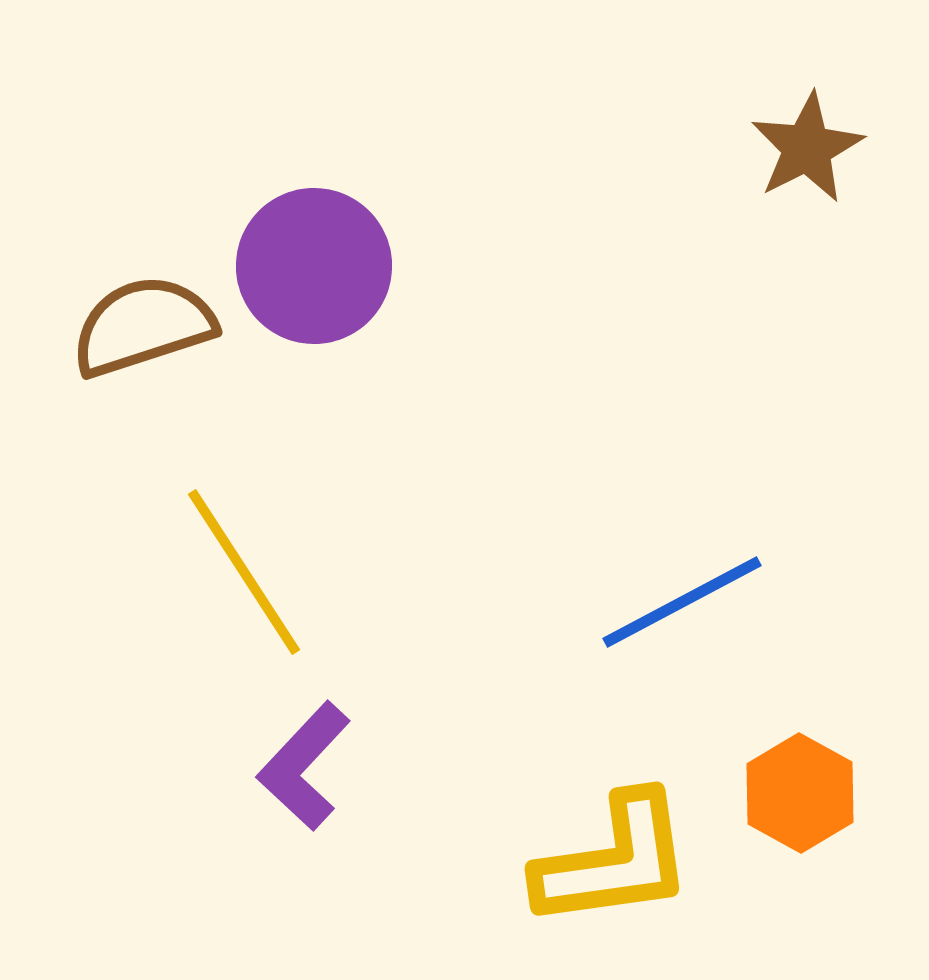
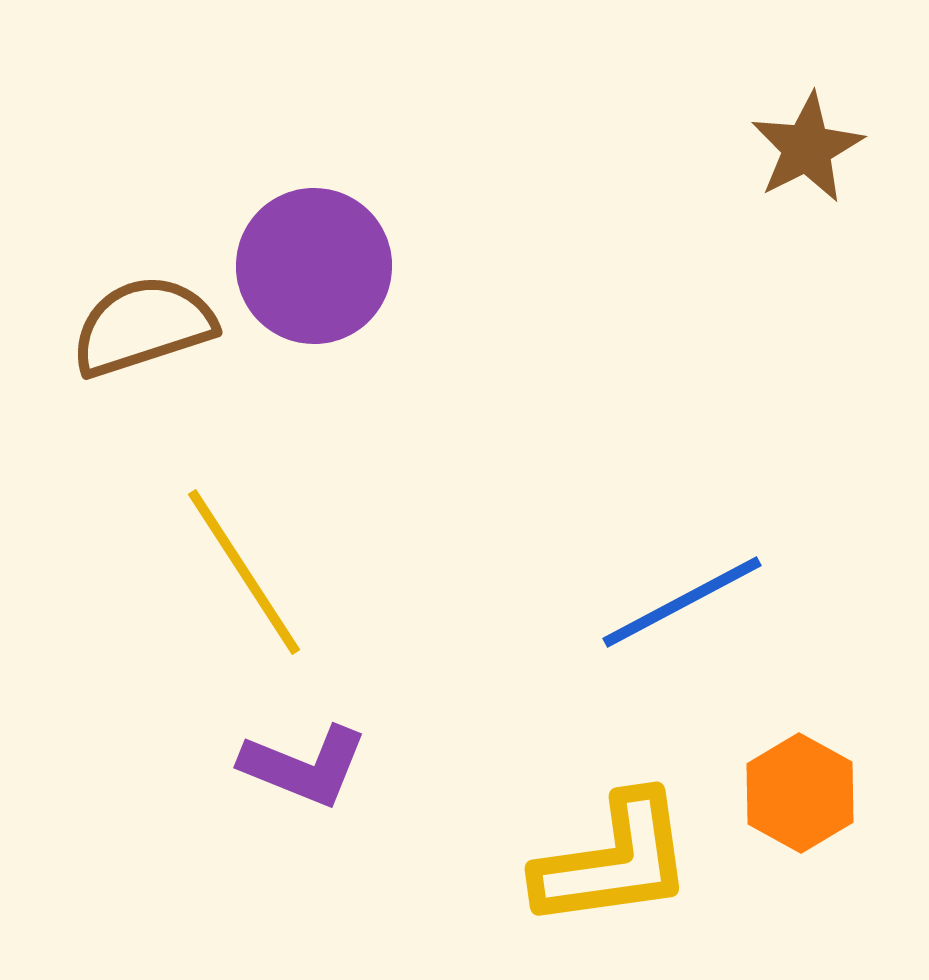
purple L-shape: rotated 111 degrees counterclockwise
